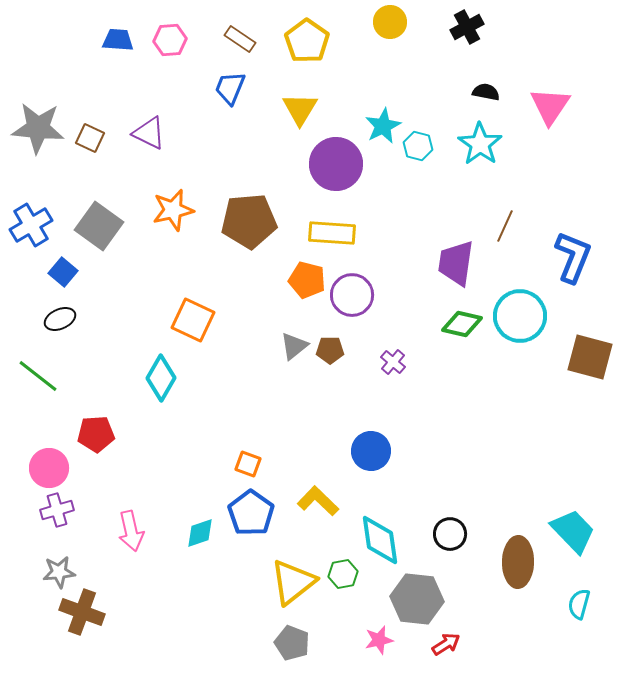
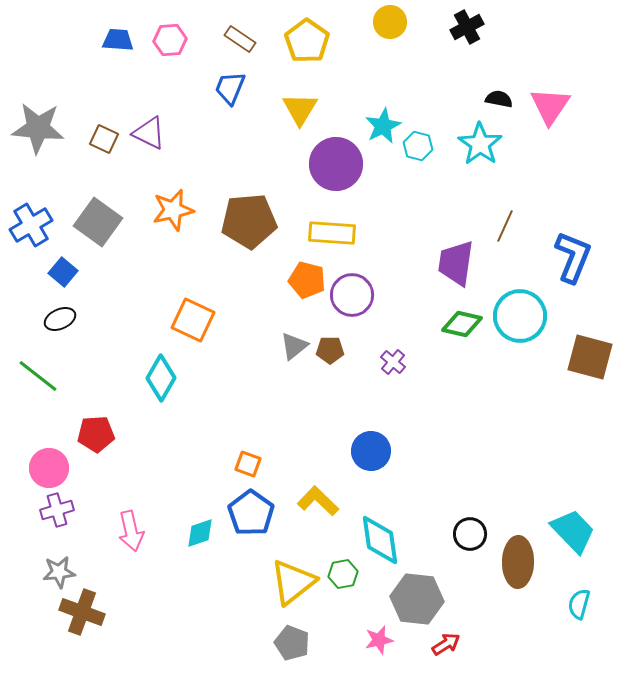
black semicircle at (486, 92): moved 13 px right, 7 px down
brown square at (90, 138): moved 14 px right, 1 px down
gray square at (99, 226): moved 1 px left, 4 px up
black circle at (450, 534): moved 20 px right
